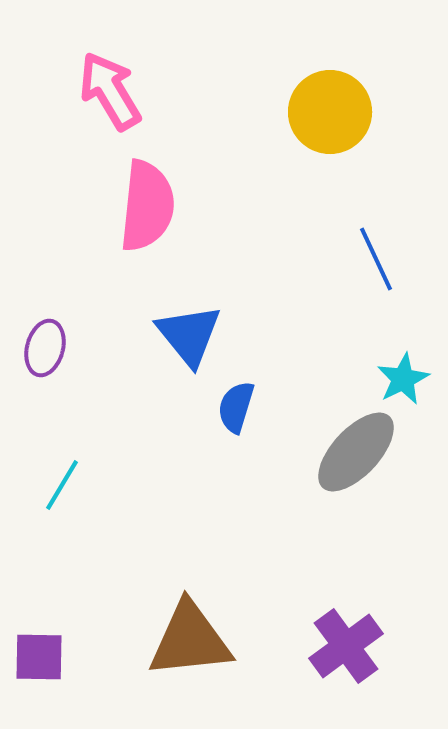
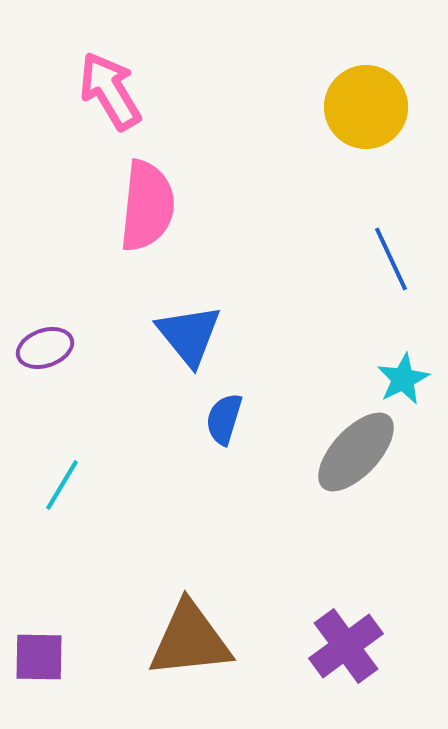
yellow circle: moved 36 px right, 5 px up
blue line: moved 15 px right
purple ellipse: rotated 56 degrees clockwise
blue semicircle: moved 12 px left, 12 px down
